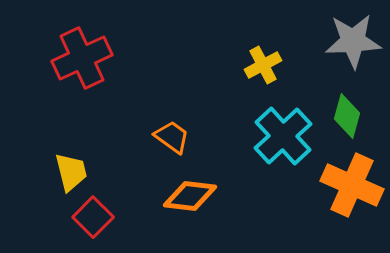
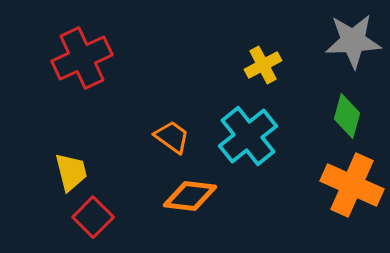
cyan cross: moved 35 px left; rotated 4 degrees clockwise
